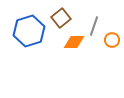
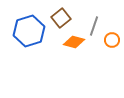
orange diamond: rotated 15 degrees clockwise
